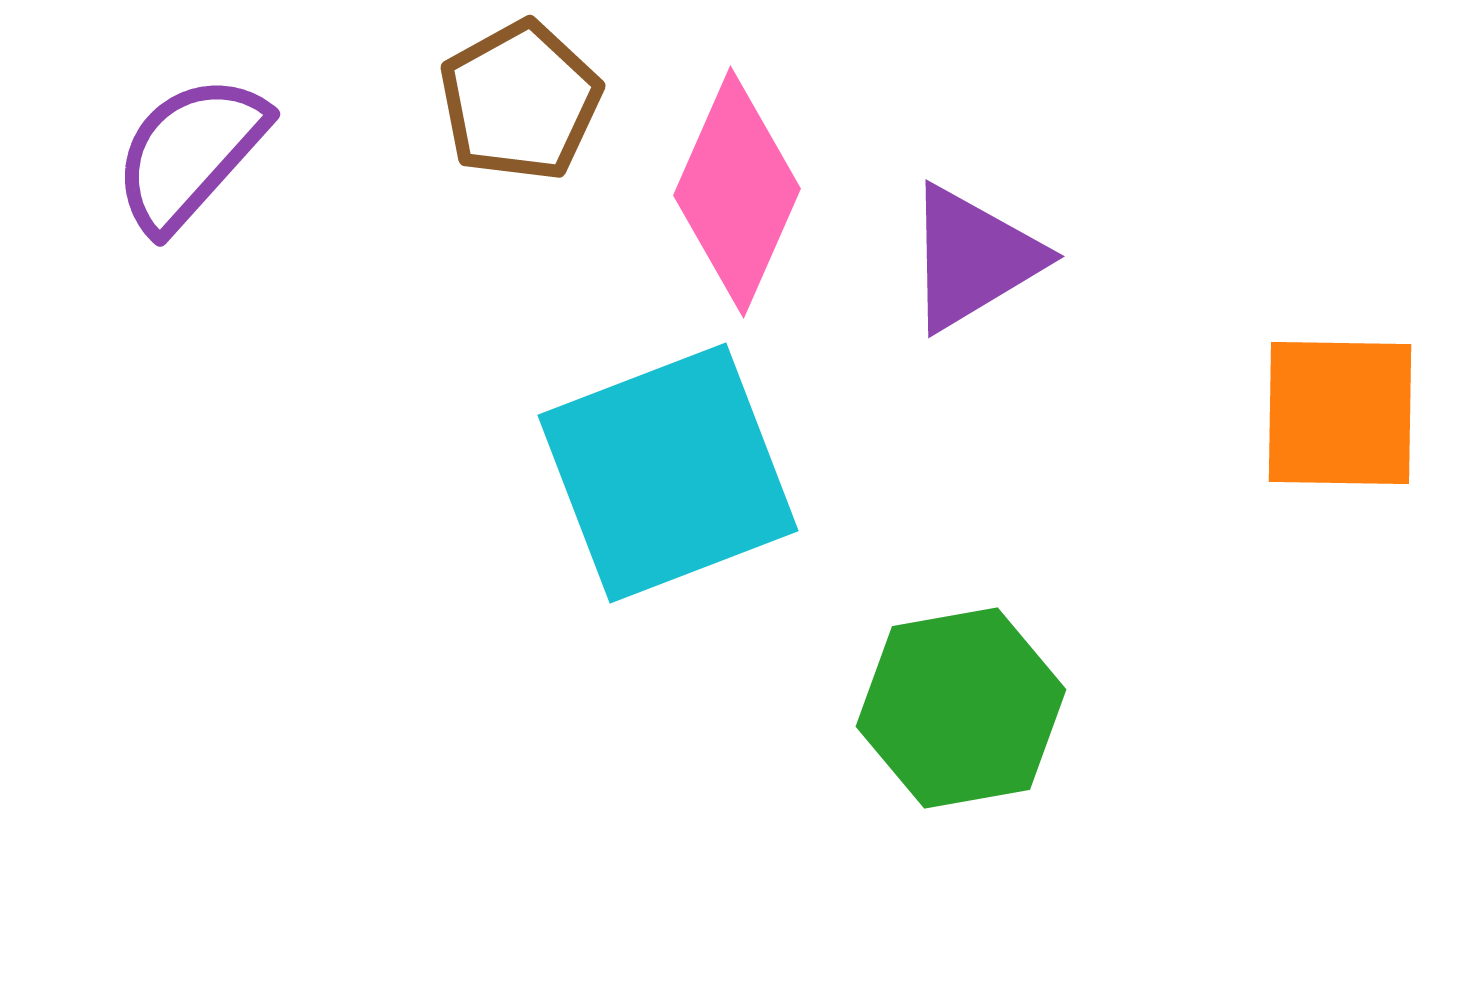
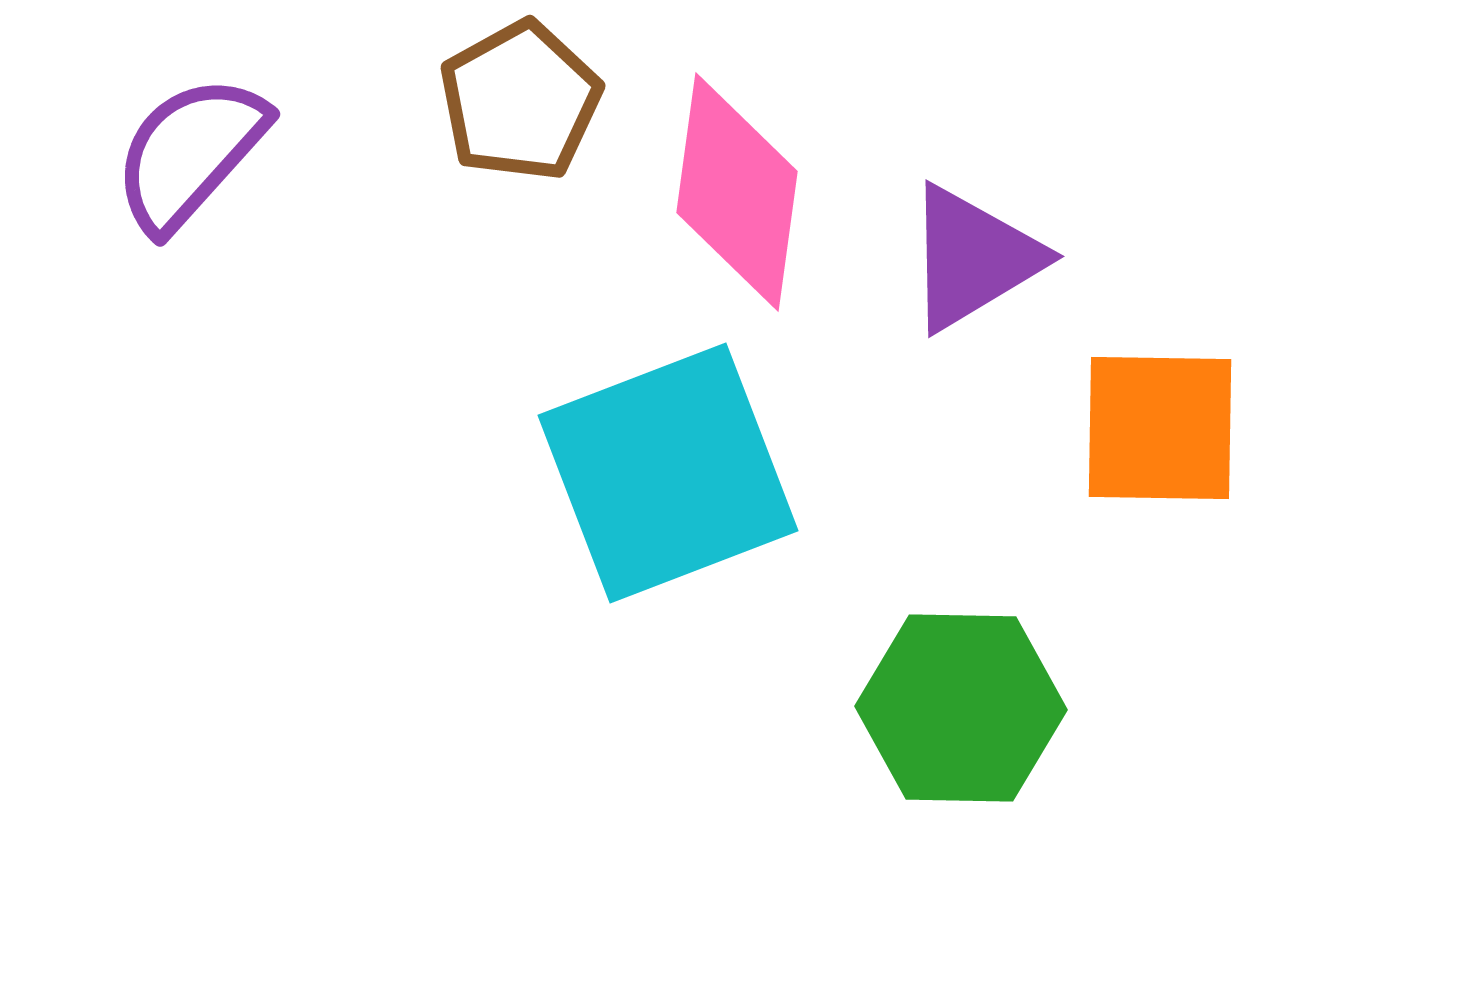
pink diamond: rotated 16 degrees counterclockwise
orange square: moved 180 px left, 15 px down
green hexagon: rotated 11 degrees clockwise
